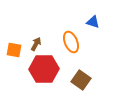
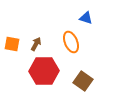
blue triangle: moved 7 px left, 4 px up
orange square: moved 2 px left, 6 px up
red hexagon: moved 2 px down
brown square: moved 2 px right, 1 px down
